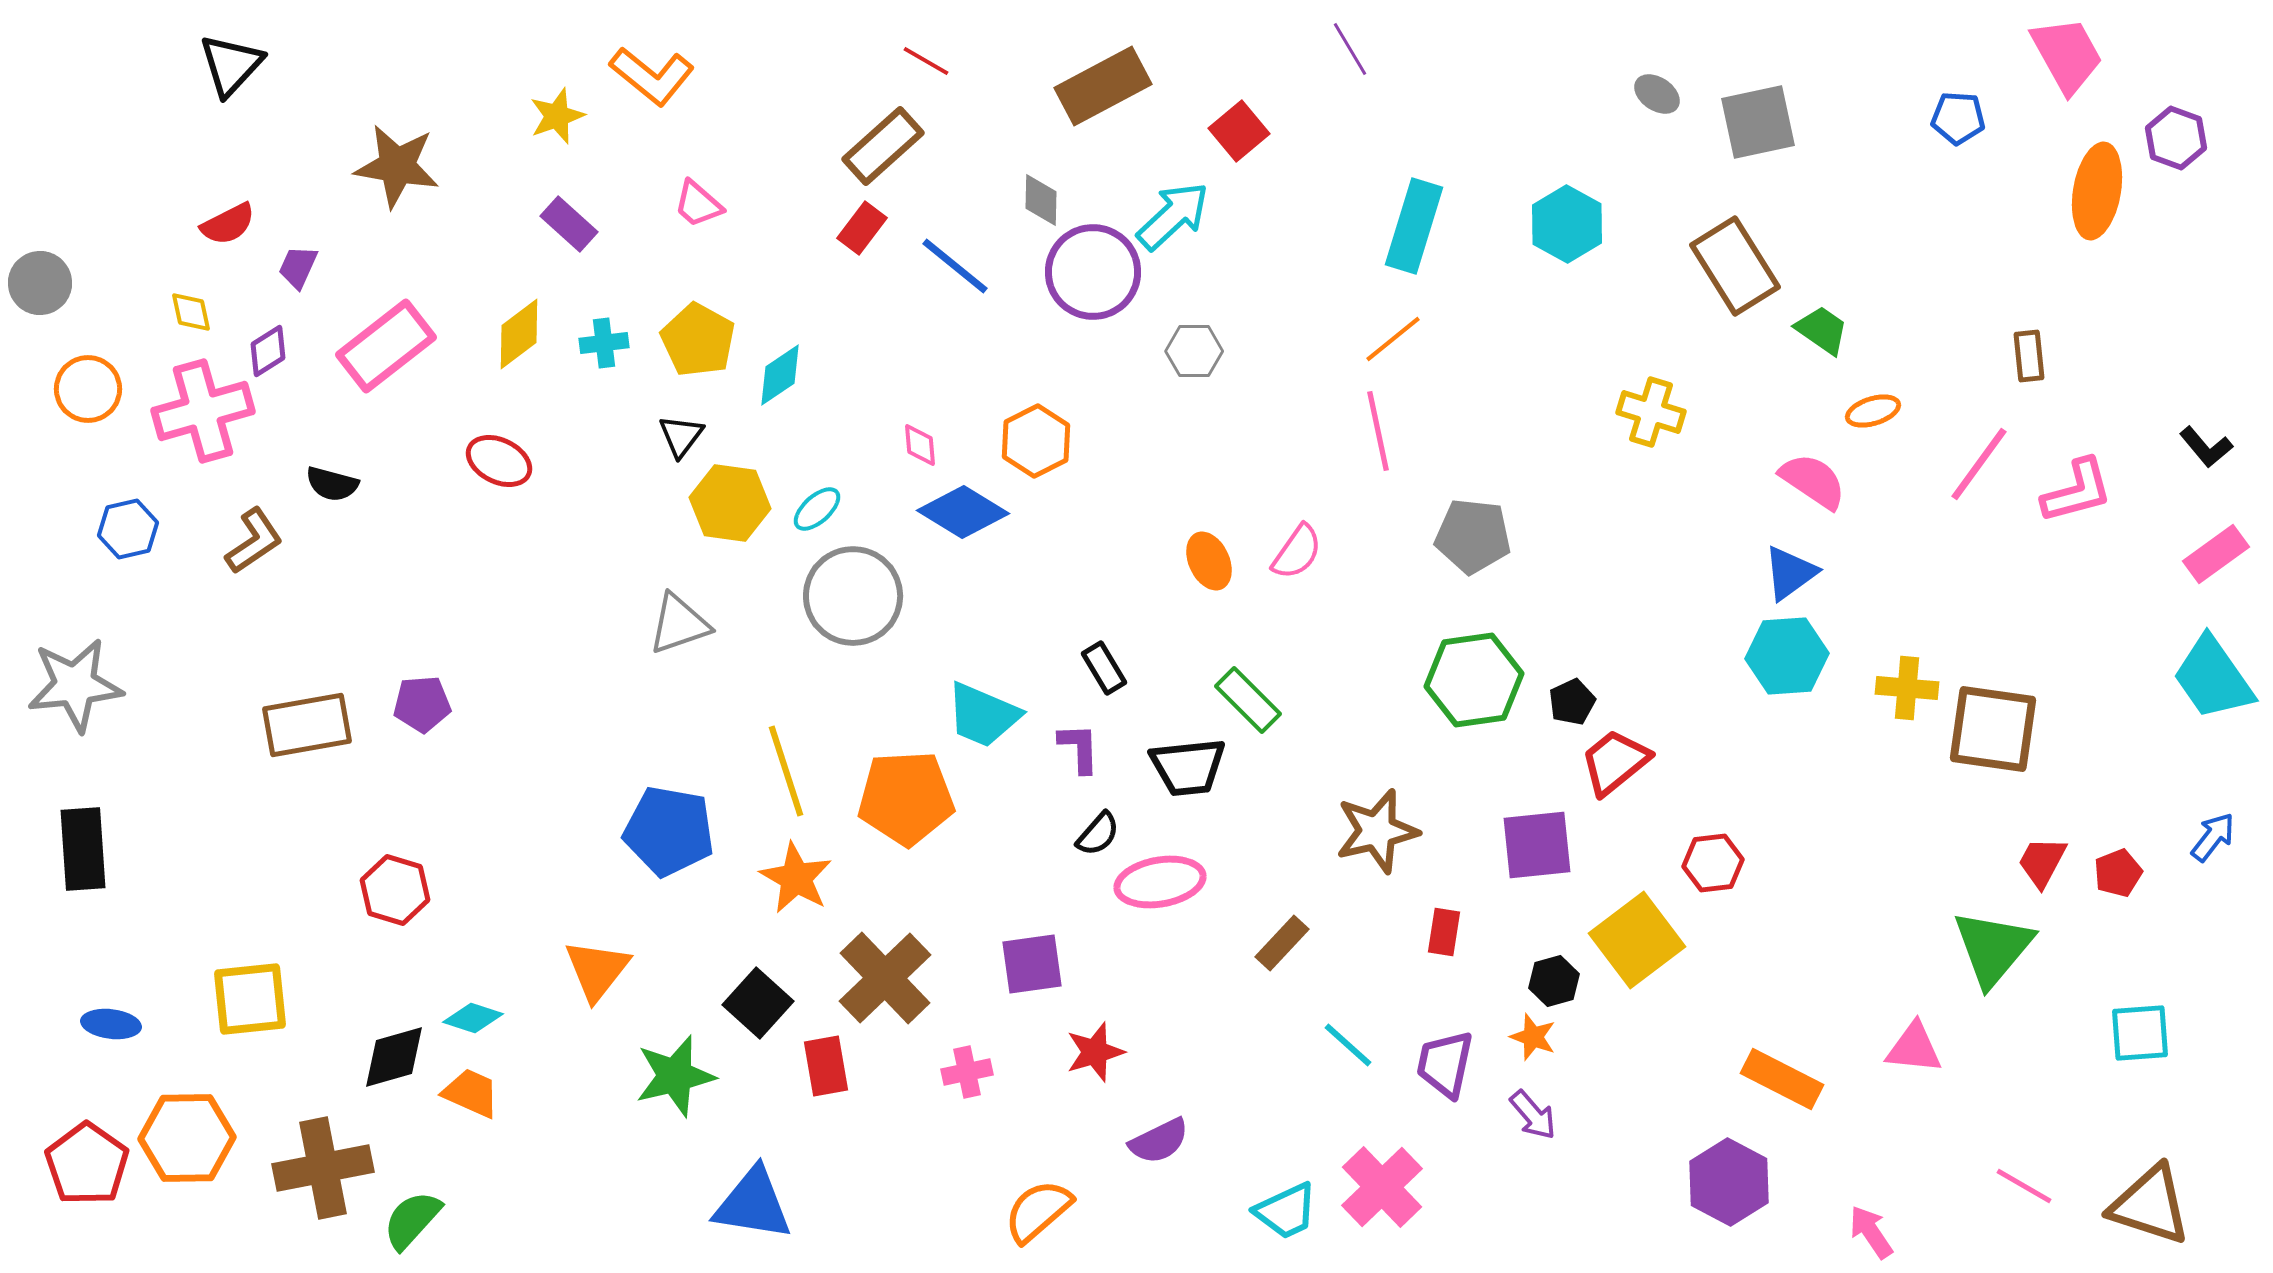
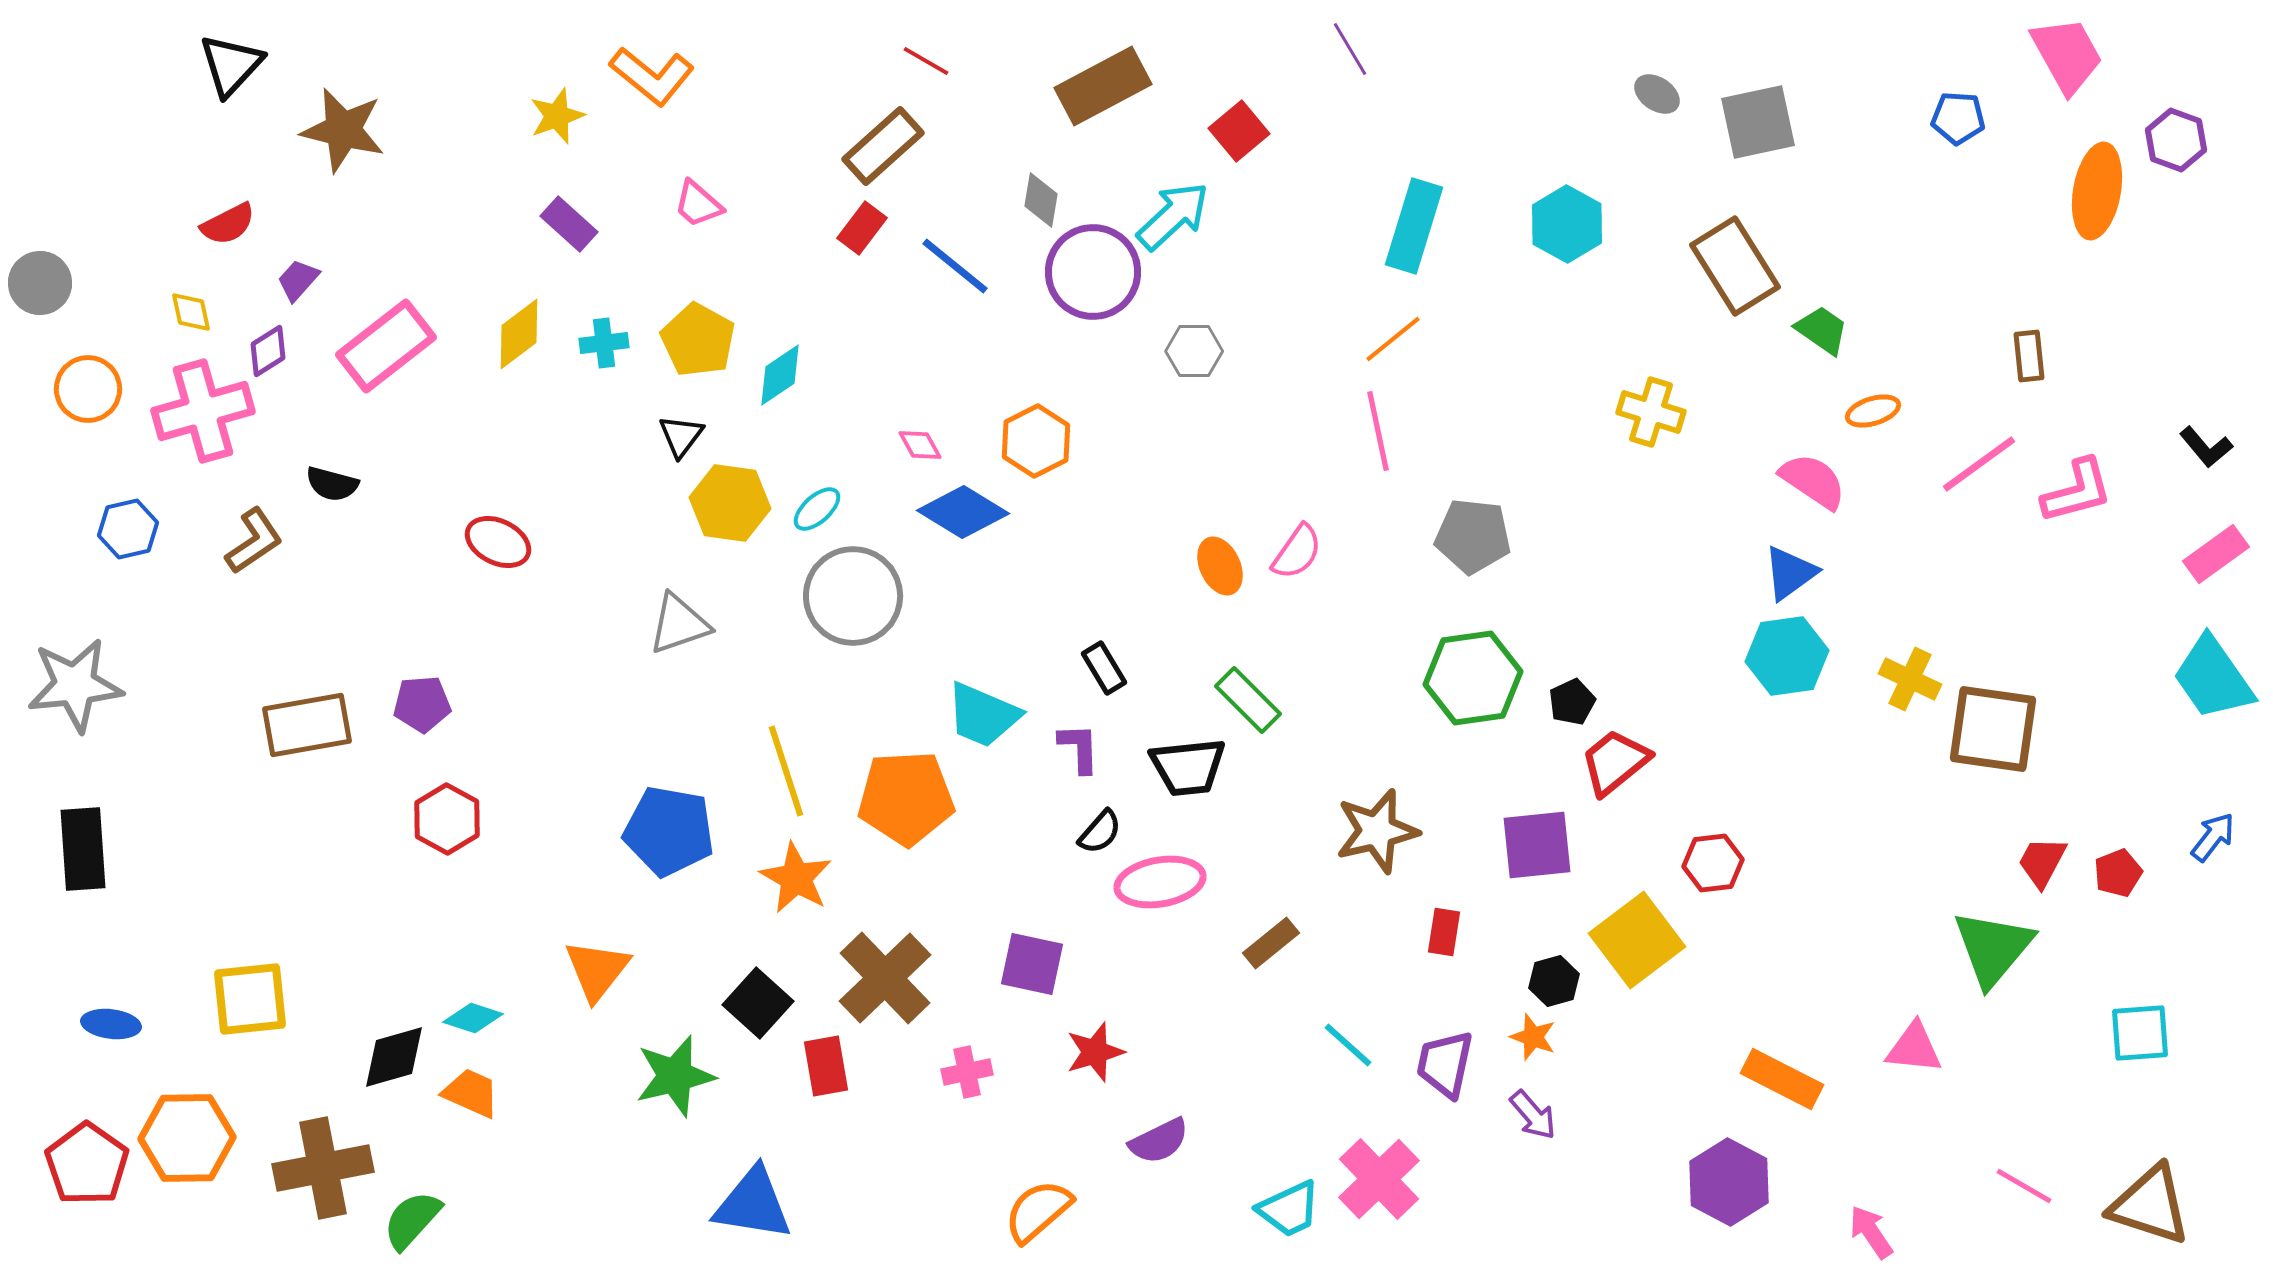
purple hexagon at (2176, 138): moved 2 px down
brown star at (397, 166): moved 54 px left, 36 px up; rotated 4 degrees clockwise
gray diamond at (1041, 200): rotated 8 degrees clockwise
purple trapezoid at (298, 267): moved 13 px down; rotated 18 degrees clockwise
pink diamond at (920, 445): rotated 24 degrees counterclockwise
red ellipse at (499, 461): moved 1 px left, 81 px down
pink line at (1979, 464): rotated 18 degrees clockwise
orange ellipse at (1209, 561): moved 11 px right, 5 px down
cyan hexagon at (1787, 656): rotated 4 degrees counterclockwise
green hexagon at (1474, 680): moved 1 px left, 2 px up
yellow cross at (1907, 688): moved 3 px right, 9 px up; rotated 20 degrees clockwise
black semicircle at (1098, 834): moved 2 px right, 2 px up
red hexagon at (395, 890): moved 52 px right, 71 px up; rotated 12 degrees clockwise
brown rectangle at (1282, 943): moved 11 px left; rotated 8 degrees clockwise
purple square at (1032, 964): rotated 20 degrees clockwise
pink cross at (1382, 1187): moved 3 px left, 8 px up
cyan trapezoid at (1286, 1211): moved 3 px right, 2 px up
